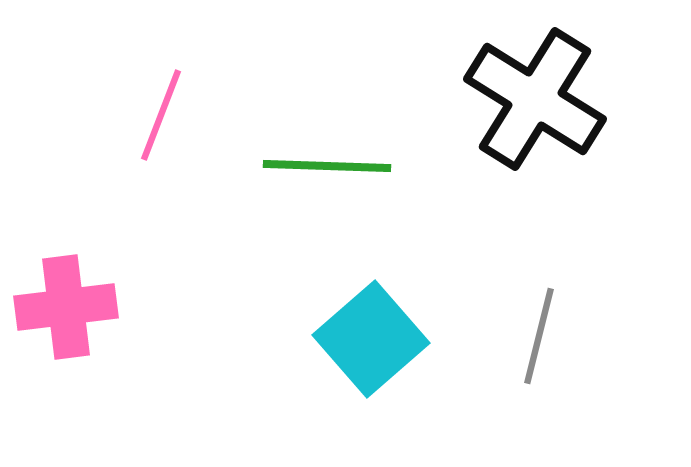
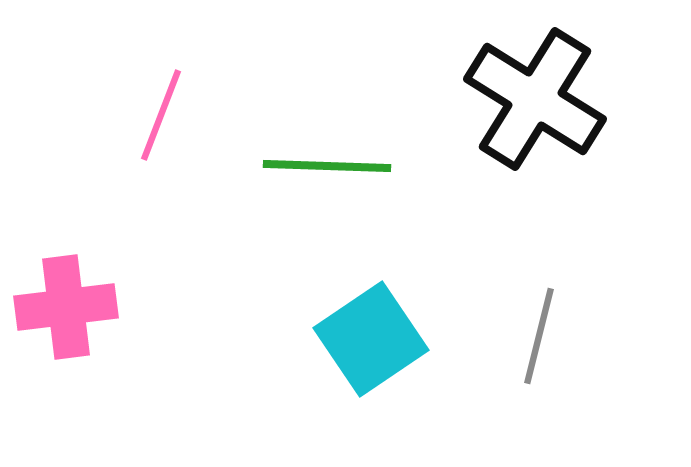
cyan square: rotated 7 degrees clockwise
